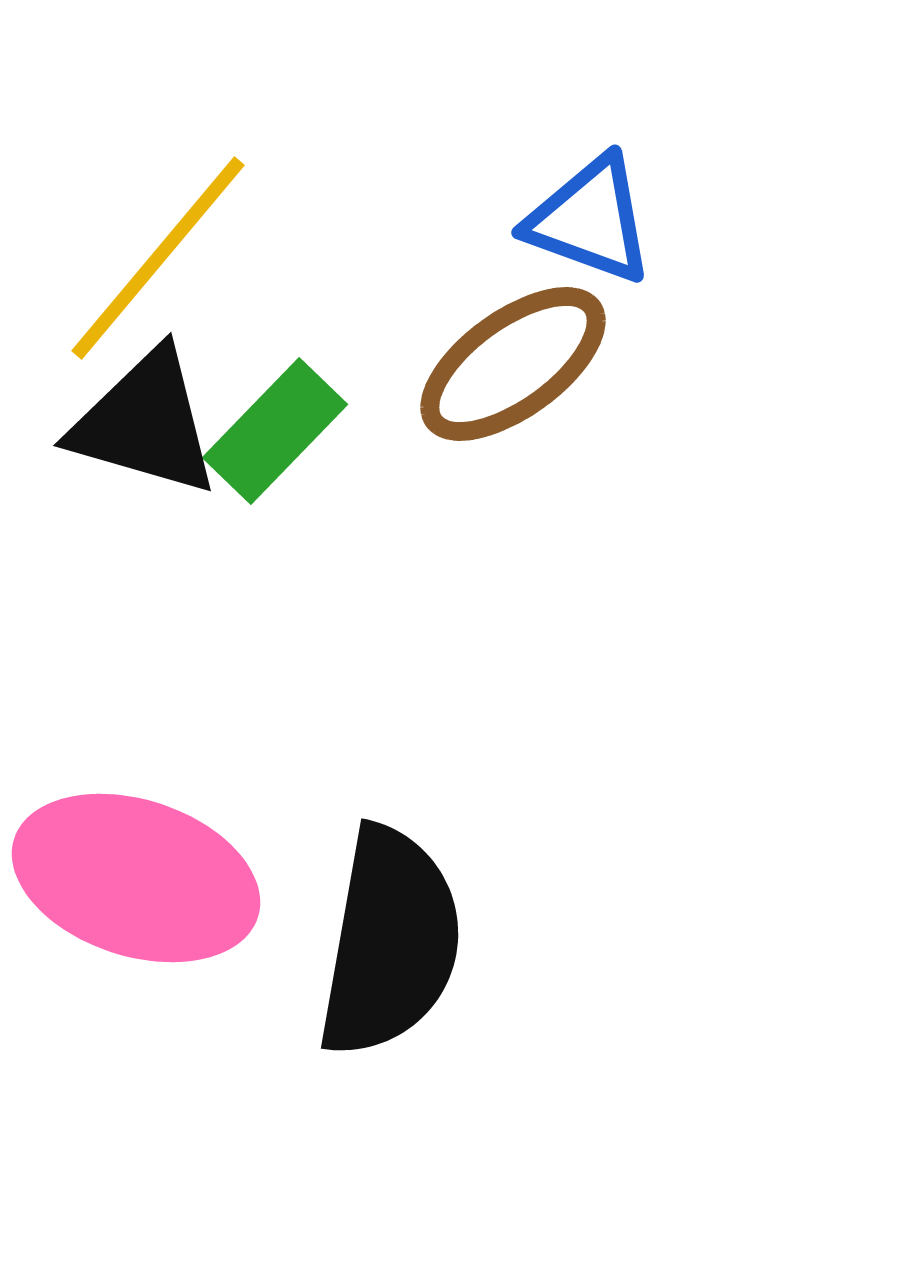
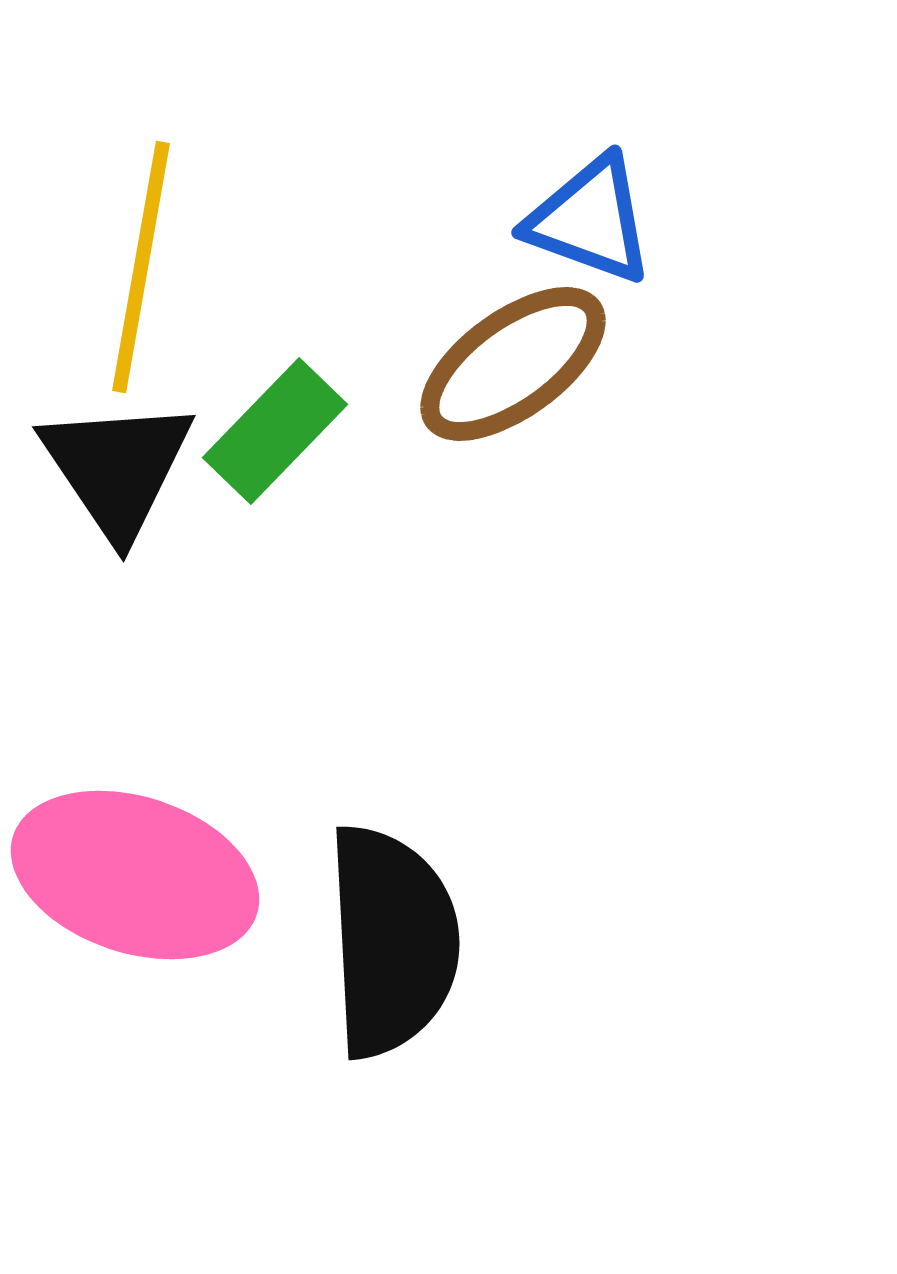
yellow line: moved 17 px left, 9 px down; rotated 30 degrees counterclockwise
black triangle: moved 28 px left, 45 px down; rotated 40 degrees clockwise
pink ellipse: moved 1 px left, 3 px up
black semicircle: moved 2 px right, 1 px up; rotated 13 degrees counterclockwise
